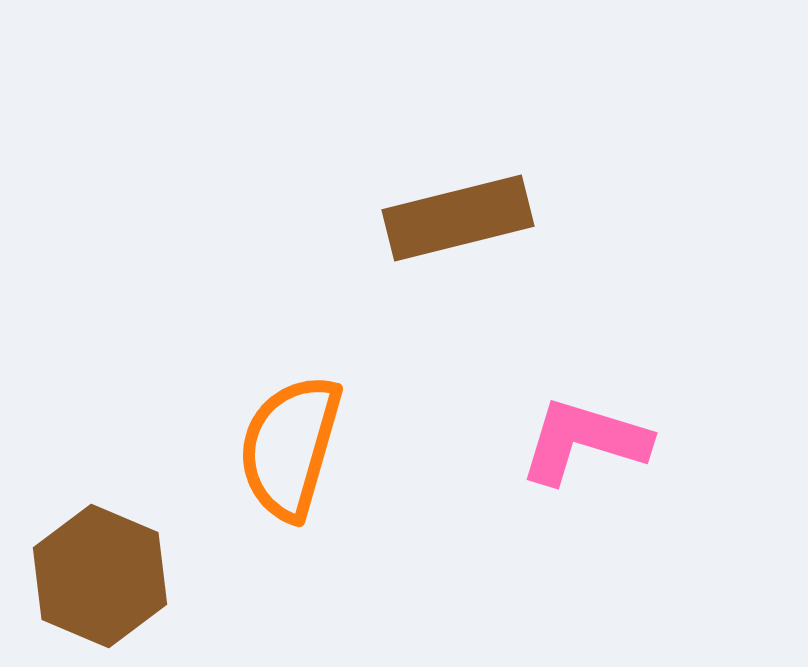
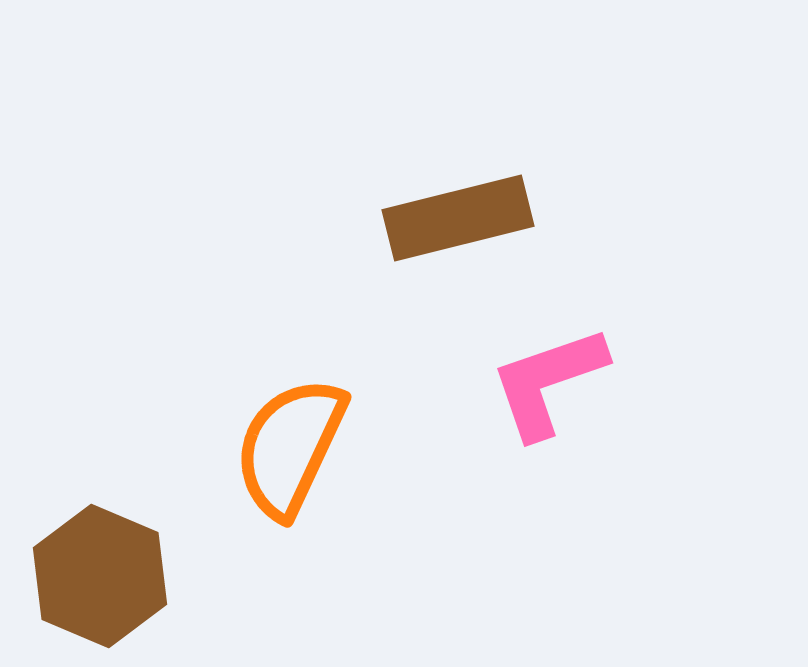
pink L-shape: moved 36 px left, 59 px up; rotated 36 degrees counterclockwise
orange semicircle: rotated 9 degrees clockwise
